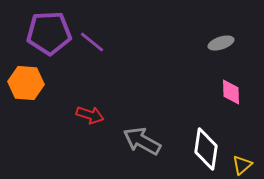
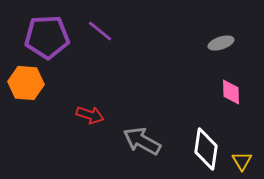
purple pentagon: moved 2 px left, 4 px down
purple line: moved 8 px right, 11 px up
yellow triangle: moved 4 px up; rotated 20 degrees counterclockwise
